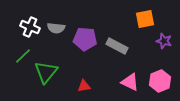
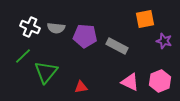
purple pentagon: moved 3 px up
red triangle: moved 3 px left, 1 px down
